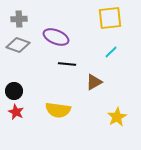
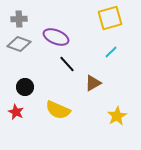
yellow square: rotated 10 degrees counterclockwise
gray diamond: moved 1 px right, 1 px up
black line: rotated 42 degrees clockwise
brown triangle: moved 1 px left, 1 px down
black circle: moved 11 px right, 4 px up
yellow semicircle: rotated 15 degrees clockwise
yellow star: moved 1 px up
